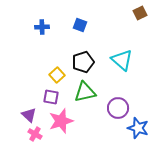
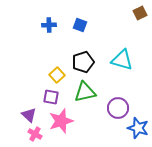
blue cross: moved 7 px right, 2 px up
cyan triangle: rotated 25 degrees counterclockwise
